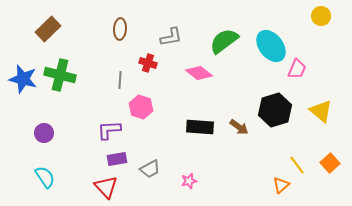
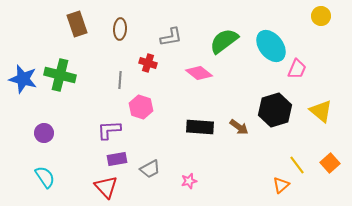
brown rectangle: moved 29 px right, 5 px up; rotated 65 degrees counterclockwise
